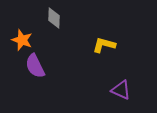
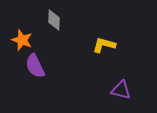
gray diamond: moved 2 px down
purple triangle: rotated 10 degrees counterclockwise
